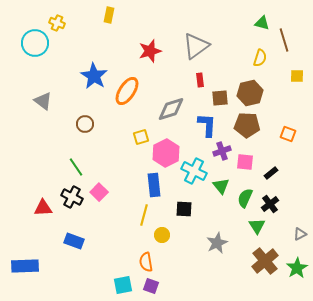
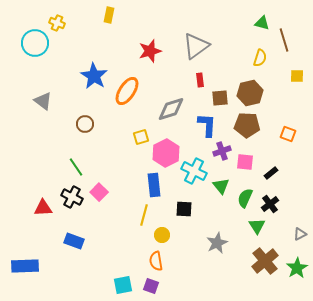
orange semicircle at (146, 262): moved 10 px right, 1 px up
